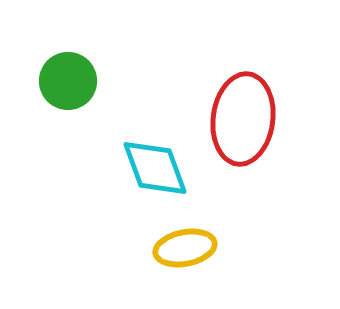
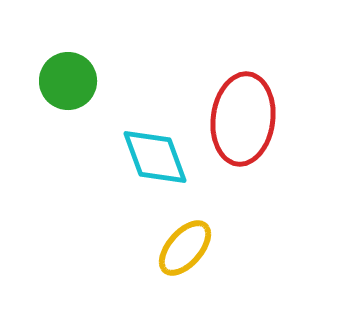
cyan diamond: moved 11 px up
yellow ellipse: rotated 38 degrees counterclockwise
